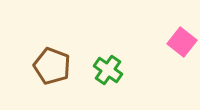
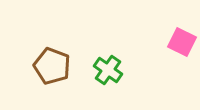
pink square: rotated 12 degrees counterclockwise
